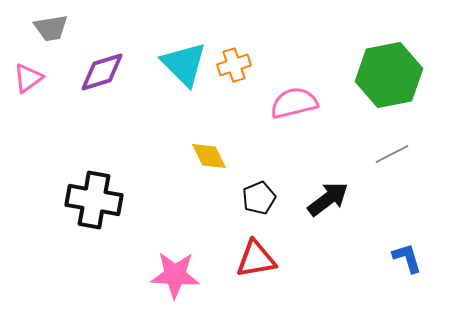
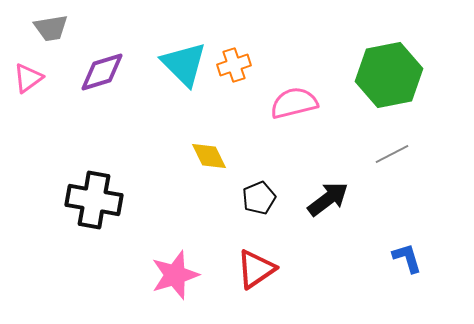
red triangle: moved 10 px down; rotated 24 degrees counterclockwise
pink star: rotated 21 degrees counterclockwise
